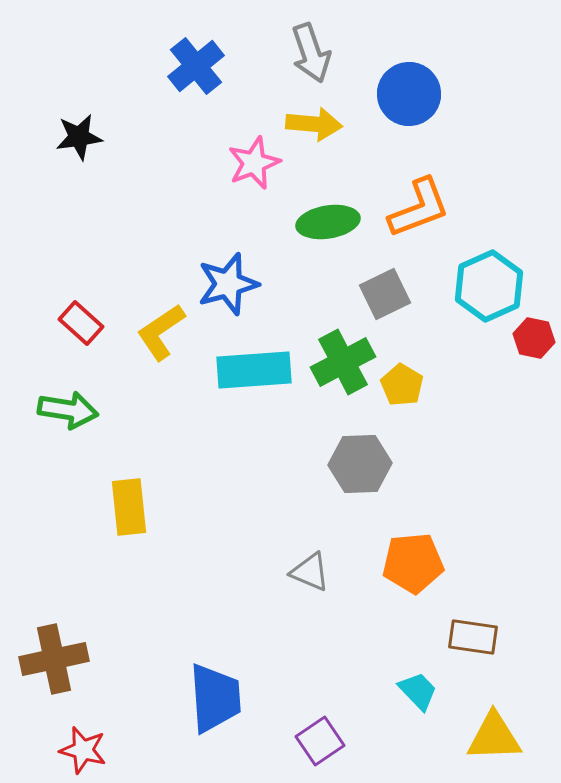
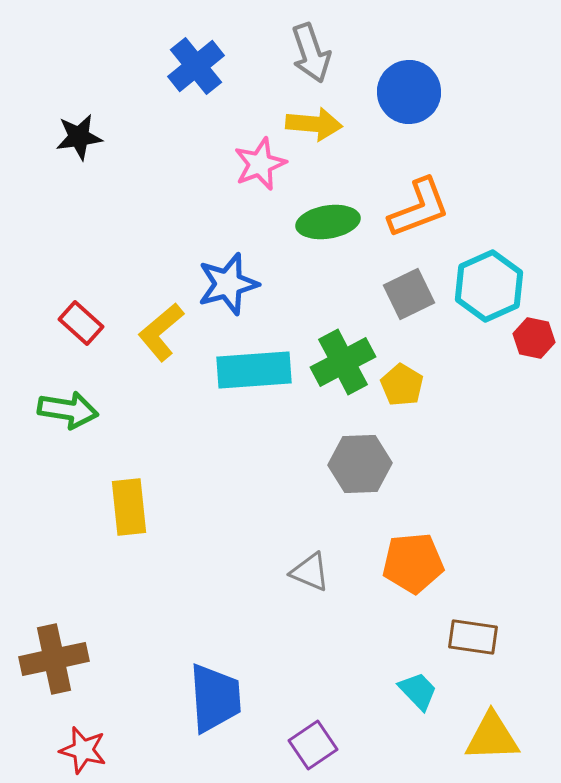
blue circle: moved 2 px up
pink star: moved 6 px right, 1 px down
gray square: moved 24 px right
yellow L-shape: rotated 6 degrees counterclockwise
yellow triangle: moved 2 px left
purple square: moved 7 px left, 4 px down
